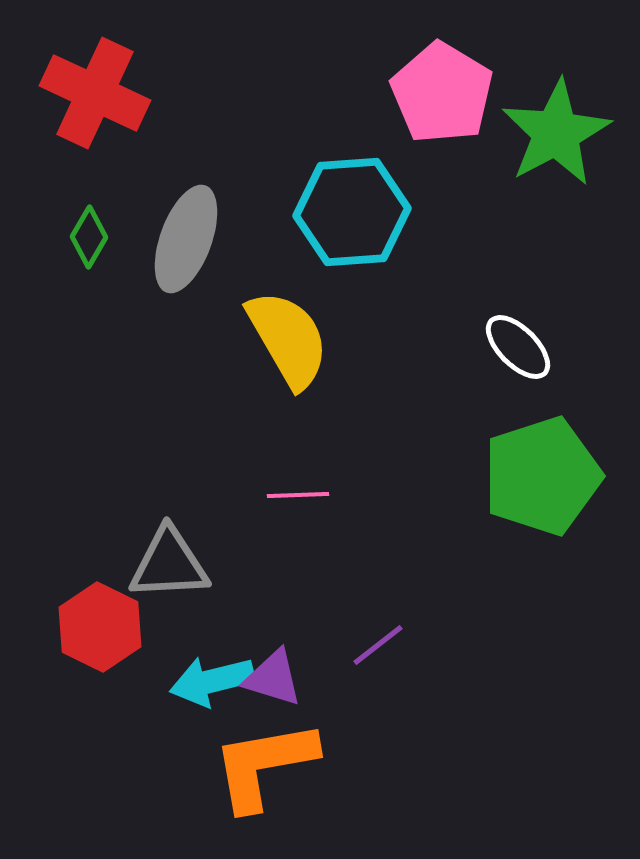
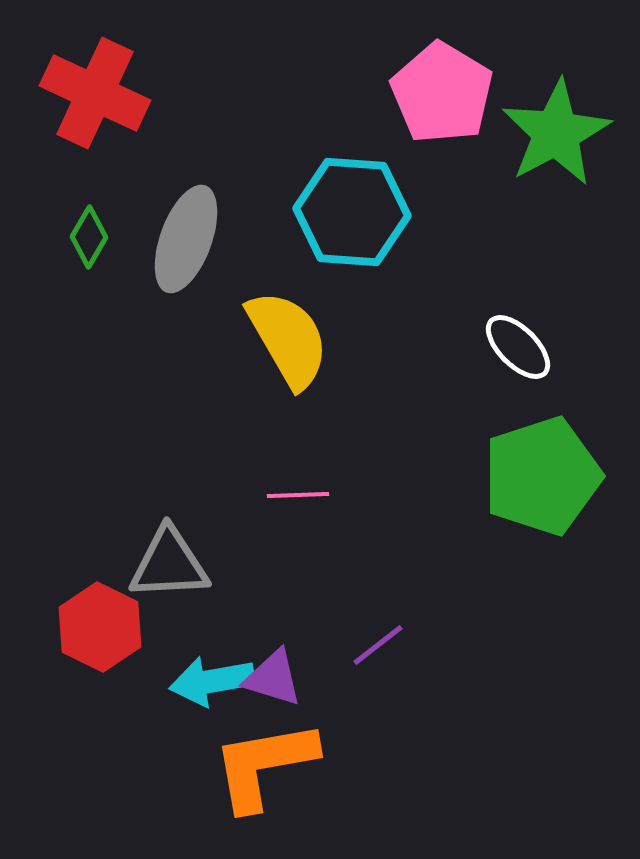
cyan hexagon: rotated 8 degrees clockwise
cyan arrow: rotated 4 degrees clockwise
